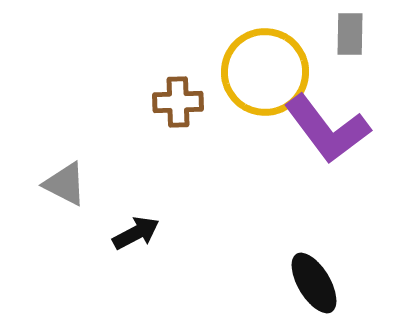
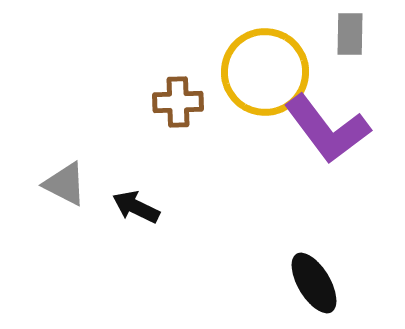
black arrow: moved 26 px up; rotated 126 degrees counterclockwise
